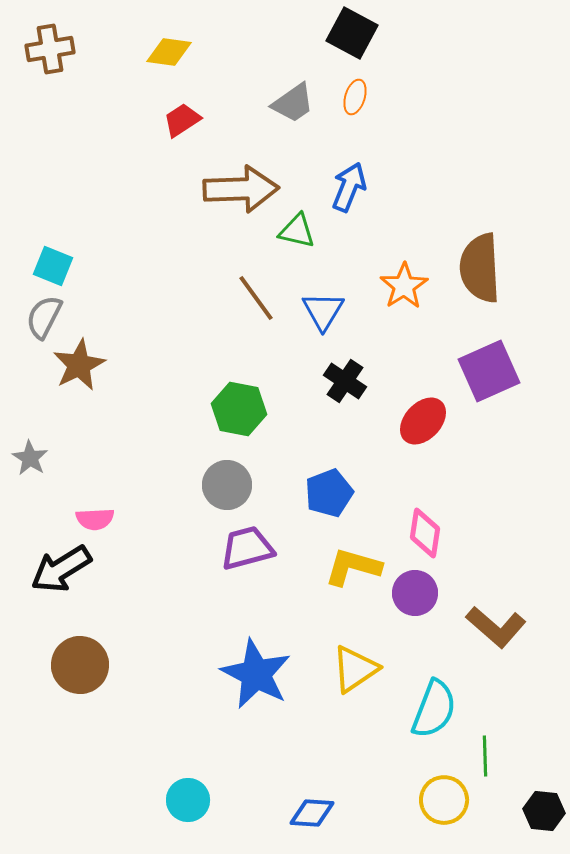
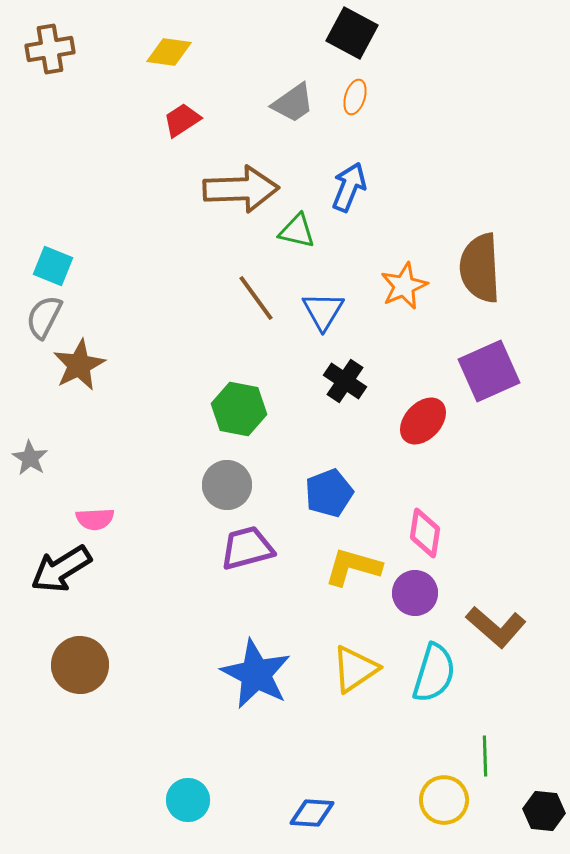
orange star: rotated 9 degrees clockwise
cyan semicircle: moved 36 px up; rotated 4 degrees counterclockwise
